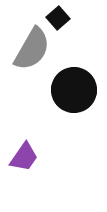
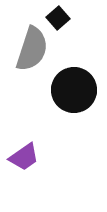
gray semicircle: rotated 12 degrees counterclockwise
purple trapezoid: rotated 20 degrees clockwise
